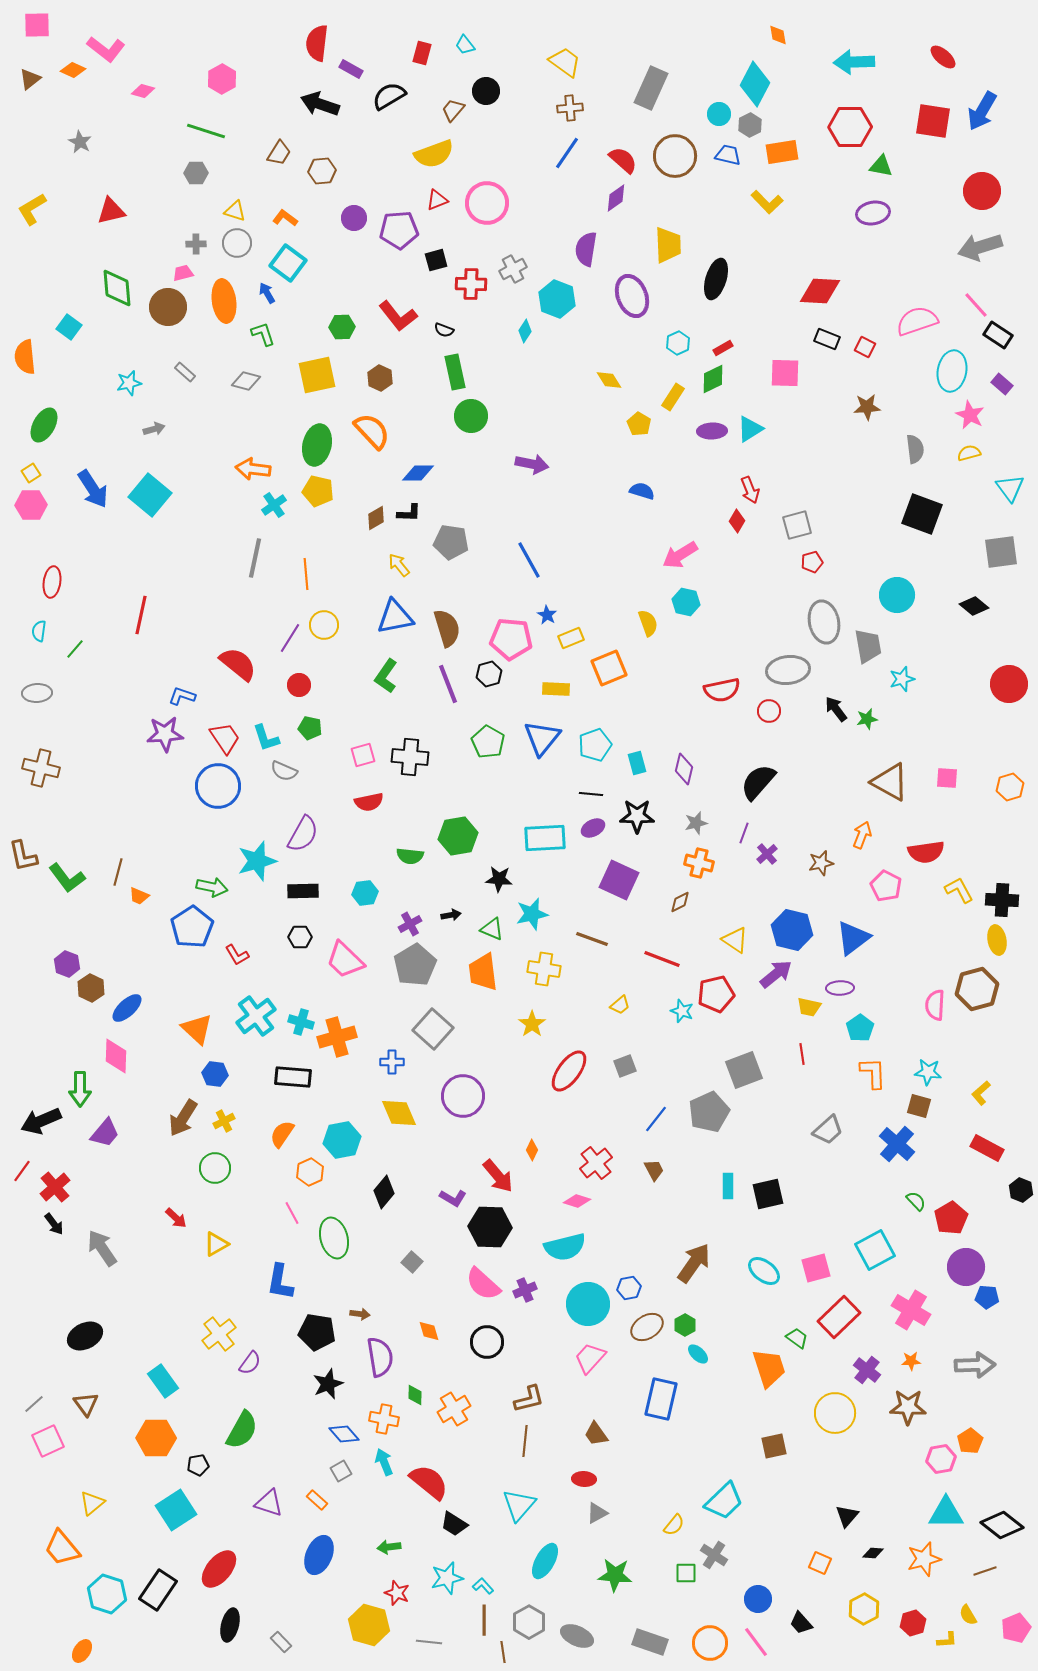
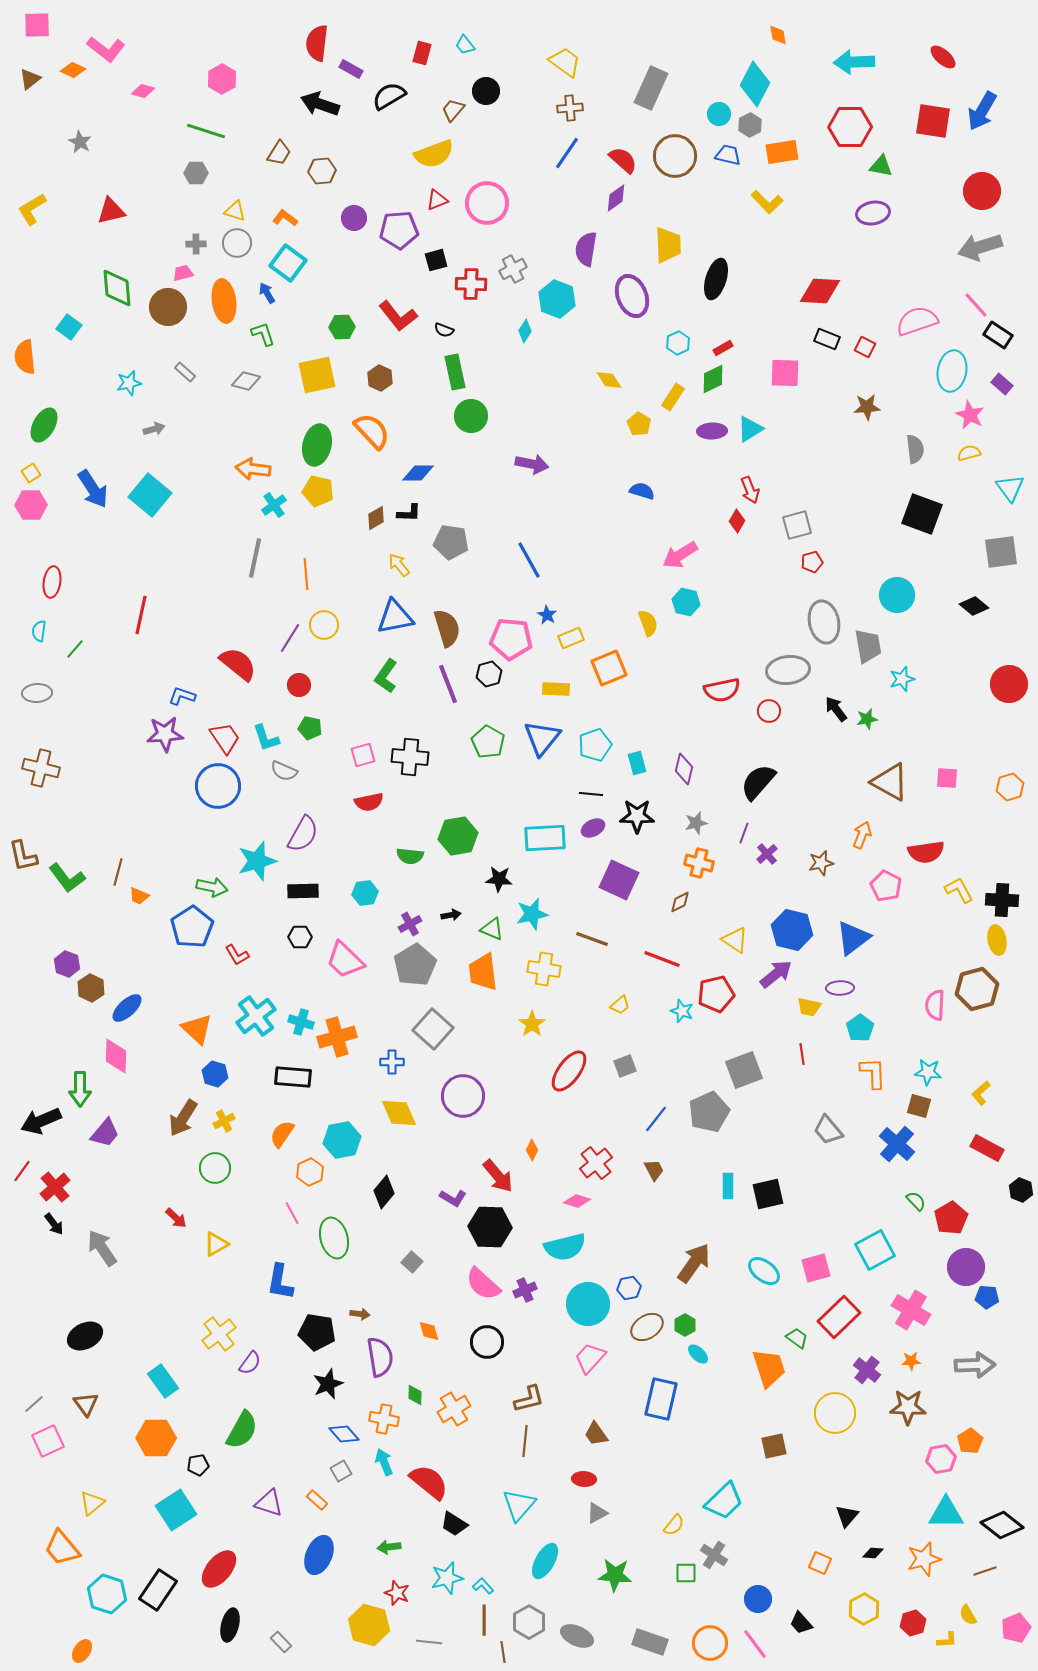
blue hexagon at (215, 1074): rotated 10 degrees clockwise
gray trapezoid at (828, 1130): rotated 92 degrees clockwise
pink line at (756, 1642): moved 1 px left, 2 px down
